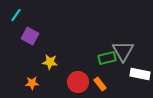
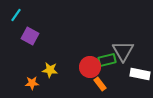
green rectangle: moved 2 px down
yellow star: moved 8 px down
red circle: moved 12 px right, 15 px up
